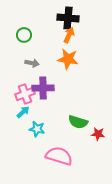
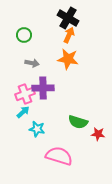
black cross: rotated 25 degrees clockwise
